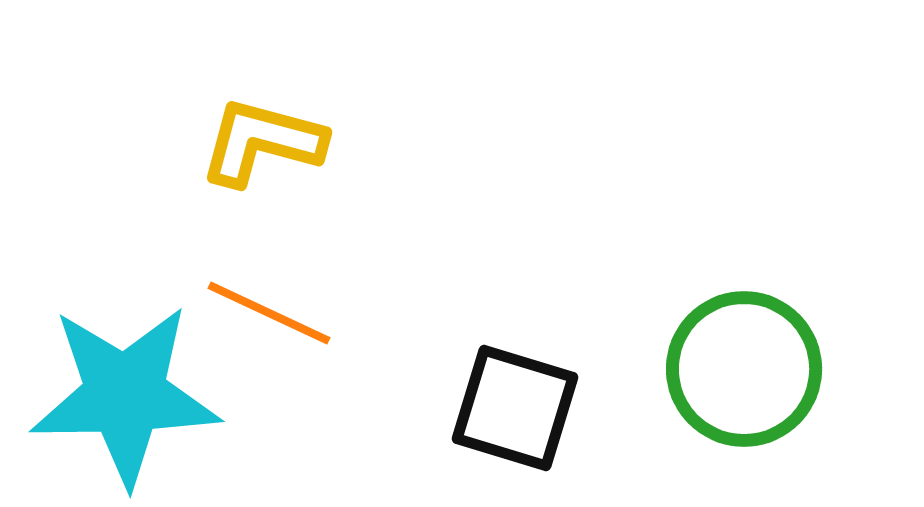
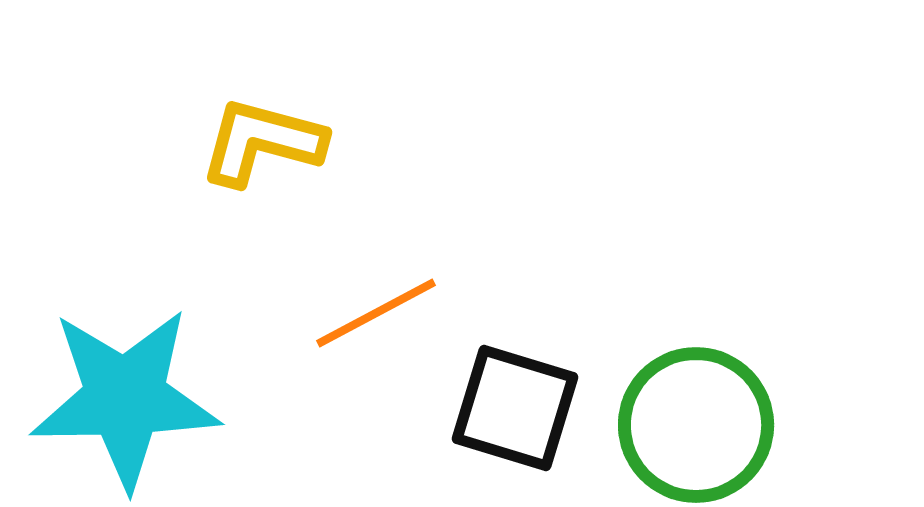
orange line: moved 107 px right; rotated 53 degrees counterclockwise
green circle: moved 48 px left, 56 px down
cyan star: moved 3 px down
